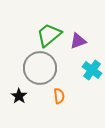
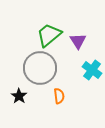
purple triangle: rotated 42 degrees counterclockwise
